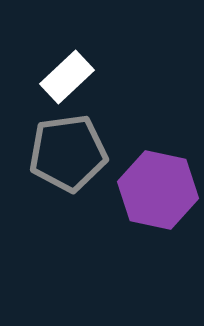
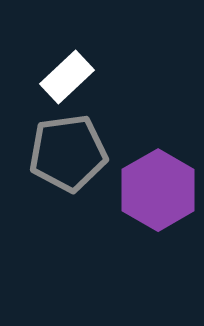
purple hexagon: rotated 18 degrees clockwise
